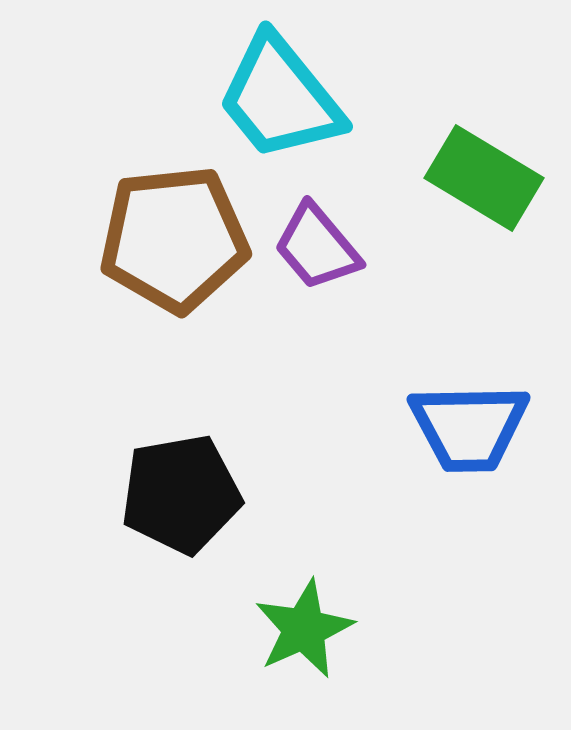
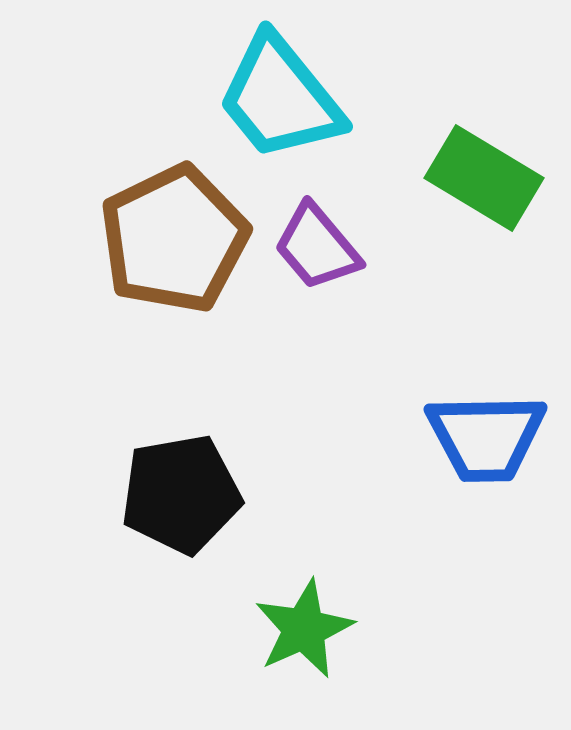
brown pentagon: rotated 20 degrees counterclockwise
blue trapezoid: moved 17 px right, 10 px down
